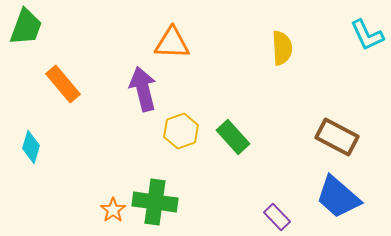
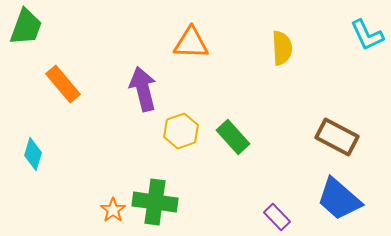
orange triangle: moved 19 px right
cyan diamond: moved 2 px right, 7 px down
blue trapezoid: moved 1 px right, 2 px down
